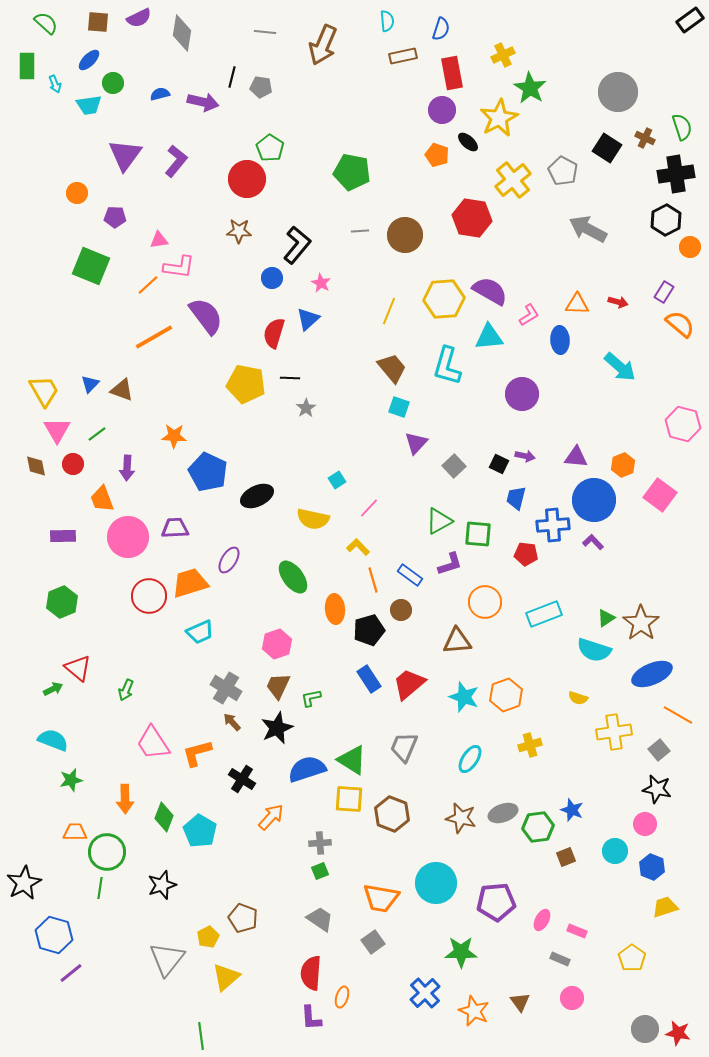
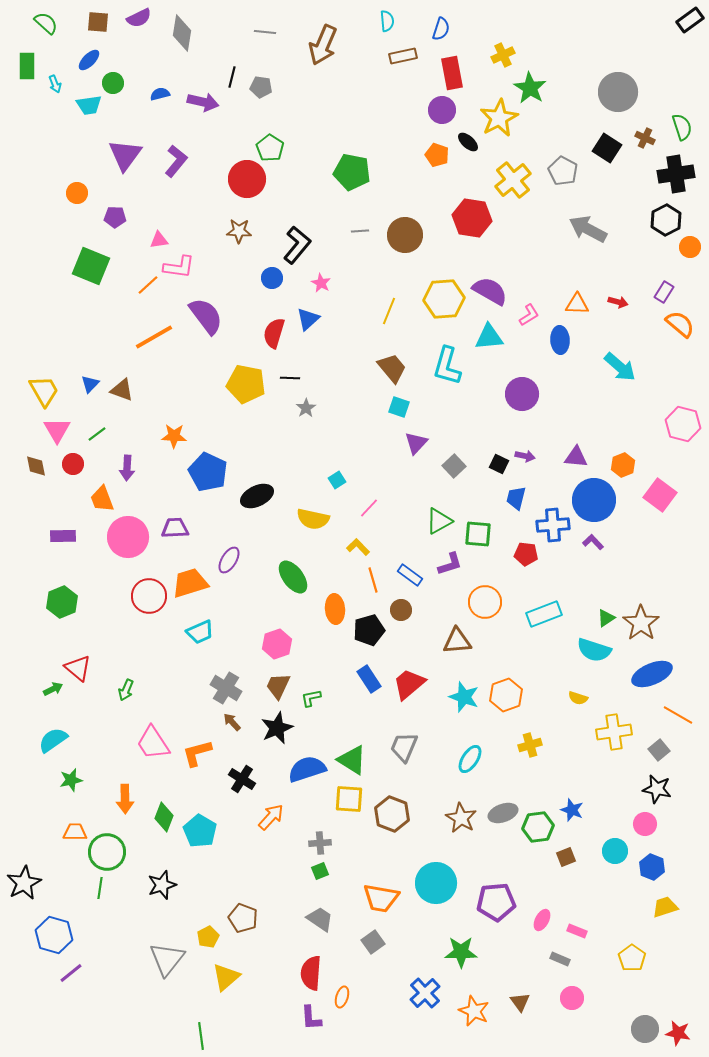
cyan semicircle at (53, 740): rotated 56 degrees counterclockwise
brown star at (461, 818): rotated 16 degrees clockwise
